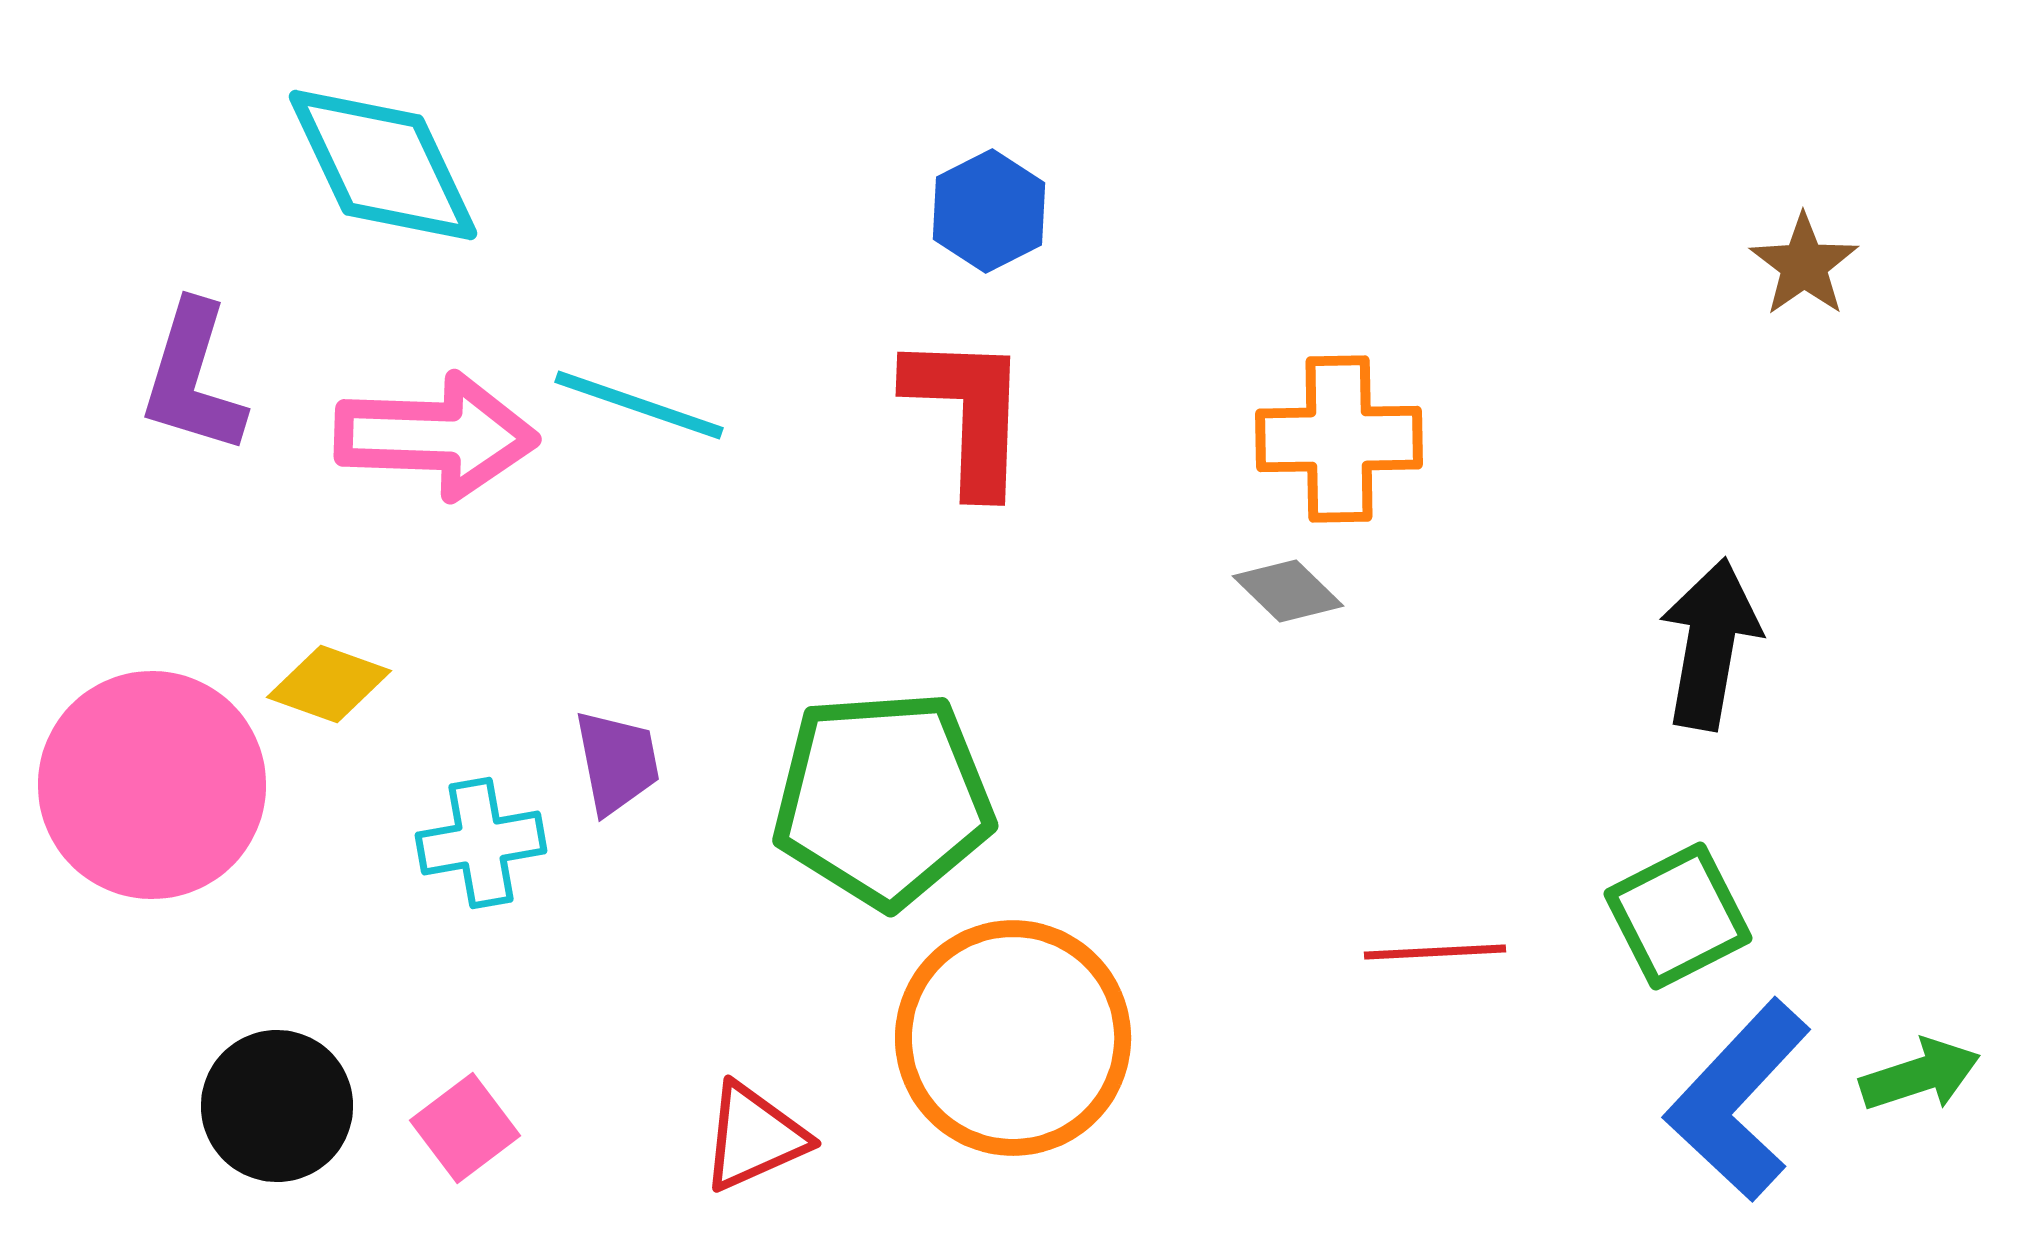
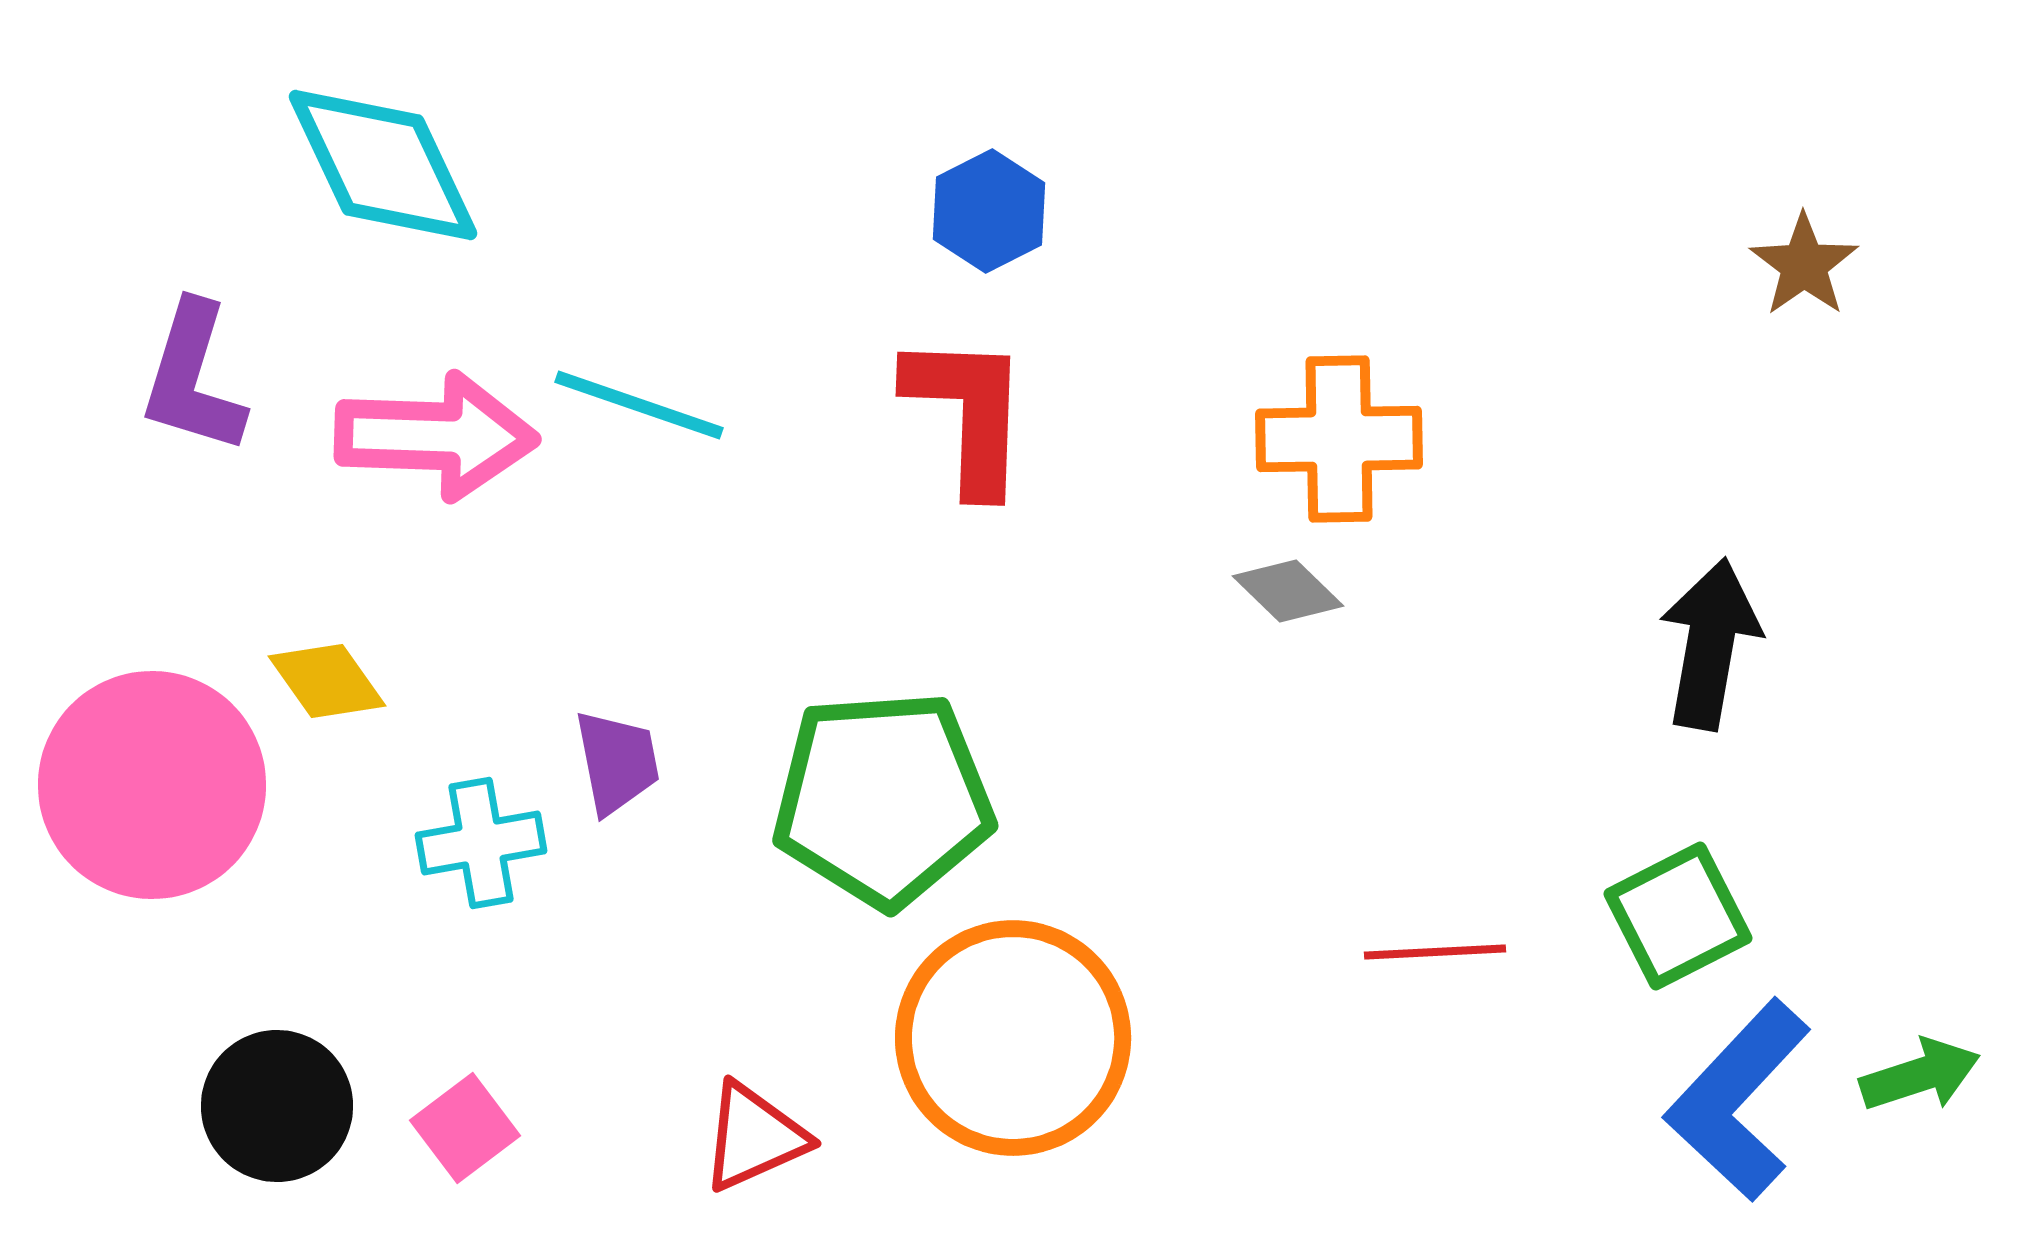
yellow diamond: moved 2 px left, 3 px up; rotated 35 degrees clockwise
